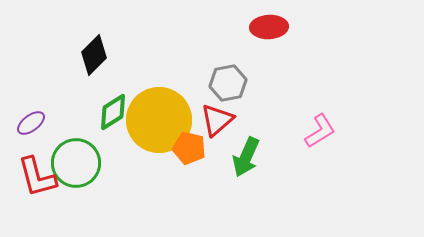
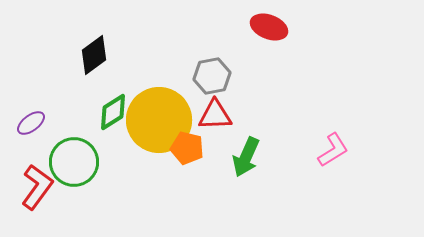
red ellipse: rotated 24 degrees clockwise
black diamond: rotated 9 degrees clockwise
gray hexagon: moved 16 px left, 7 px up
red triangle: moved 2 px left, 5 px up; rotated 39 degrees clockwise
pink L-shape: moved 13 px right, 19 px down
orange pentagon: moved 2 px left
green circle: moved 2 px left, 1 px up
red L-shape: moved 10 px down; rotated 129 degrees counterclockwise
